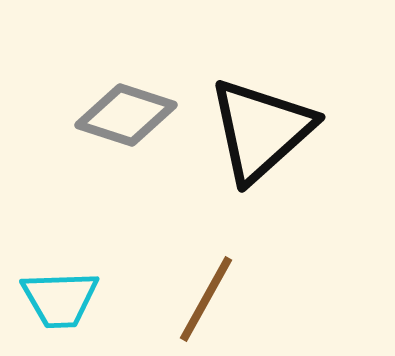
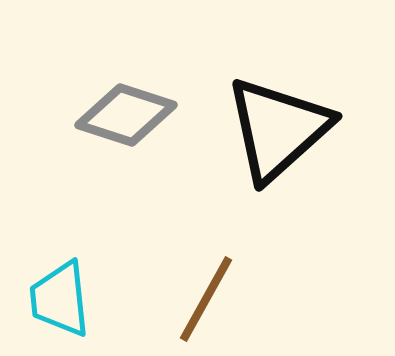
black triangle: moved 17 px right, 1 px up
cyan trapezoid: rotated 86 degrees clockwise
